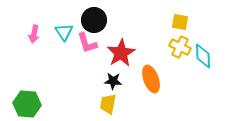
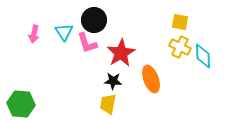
green hexagon: moved 6 px left
